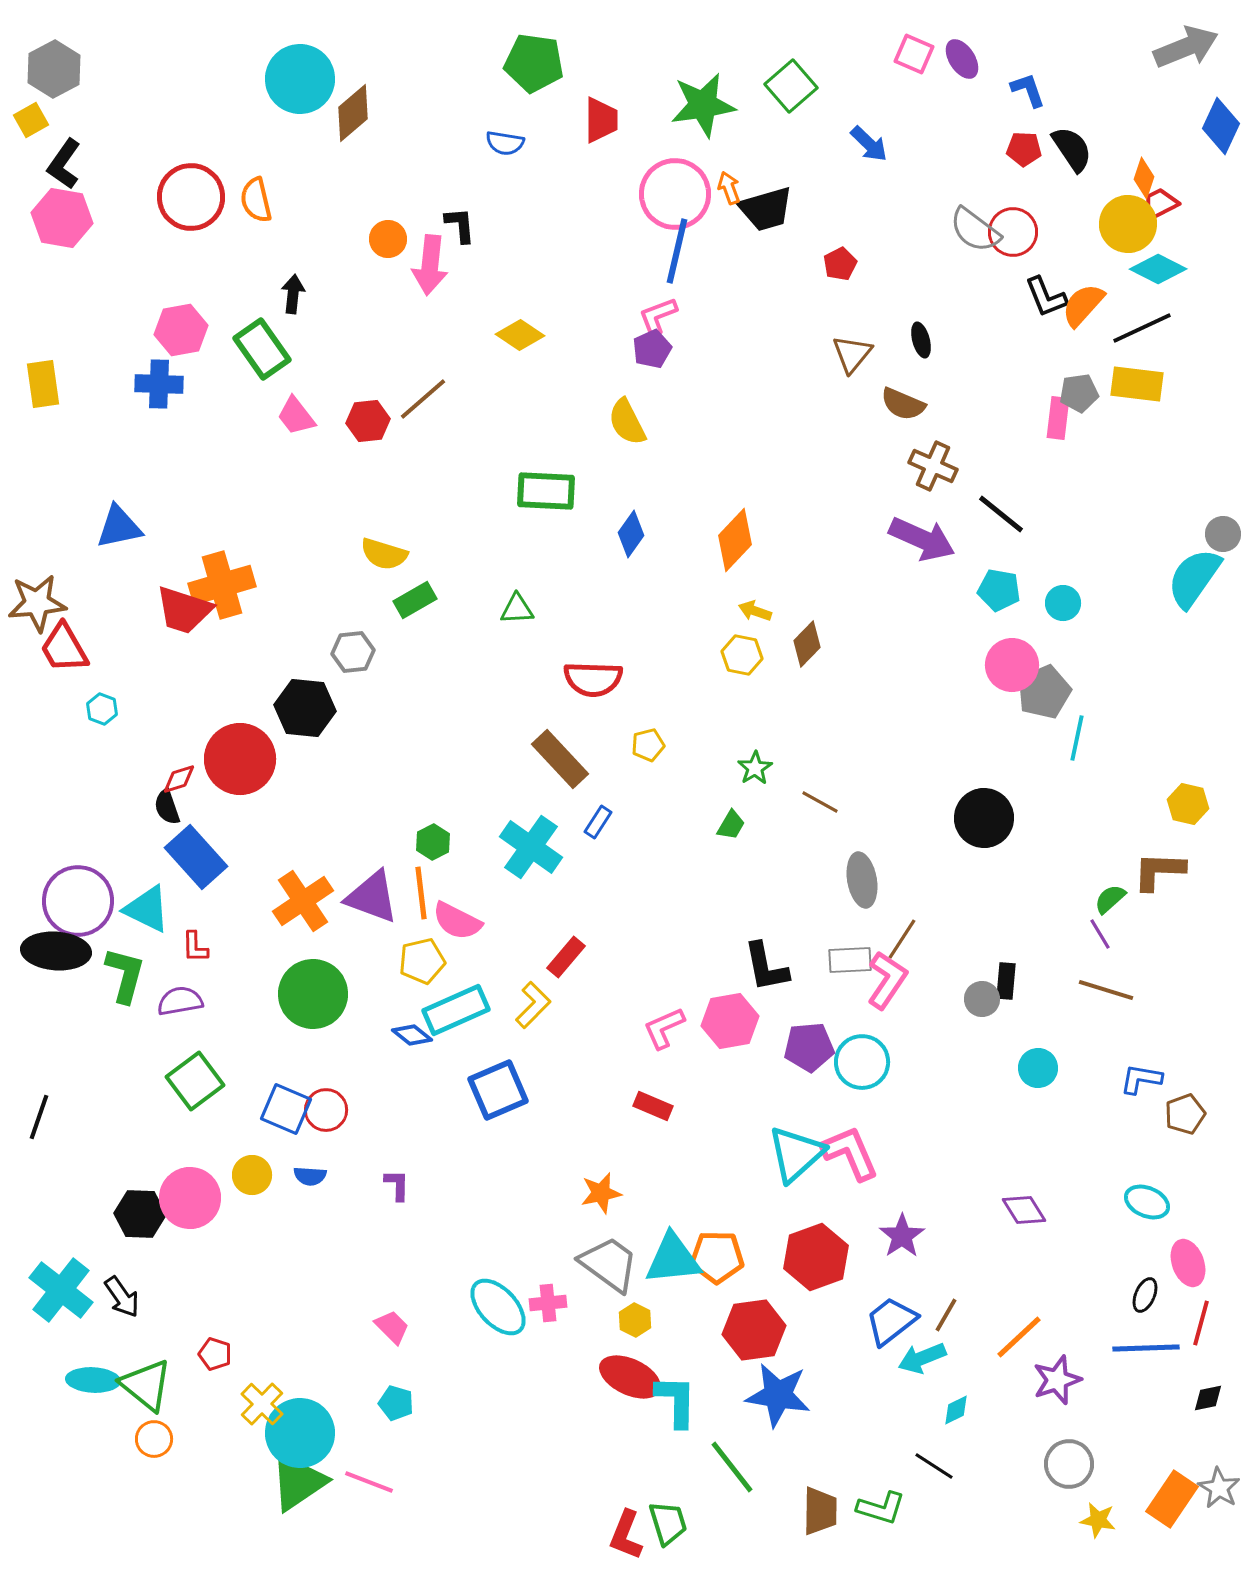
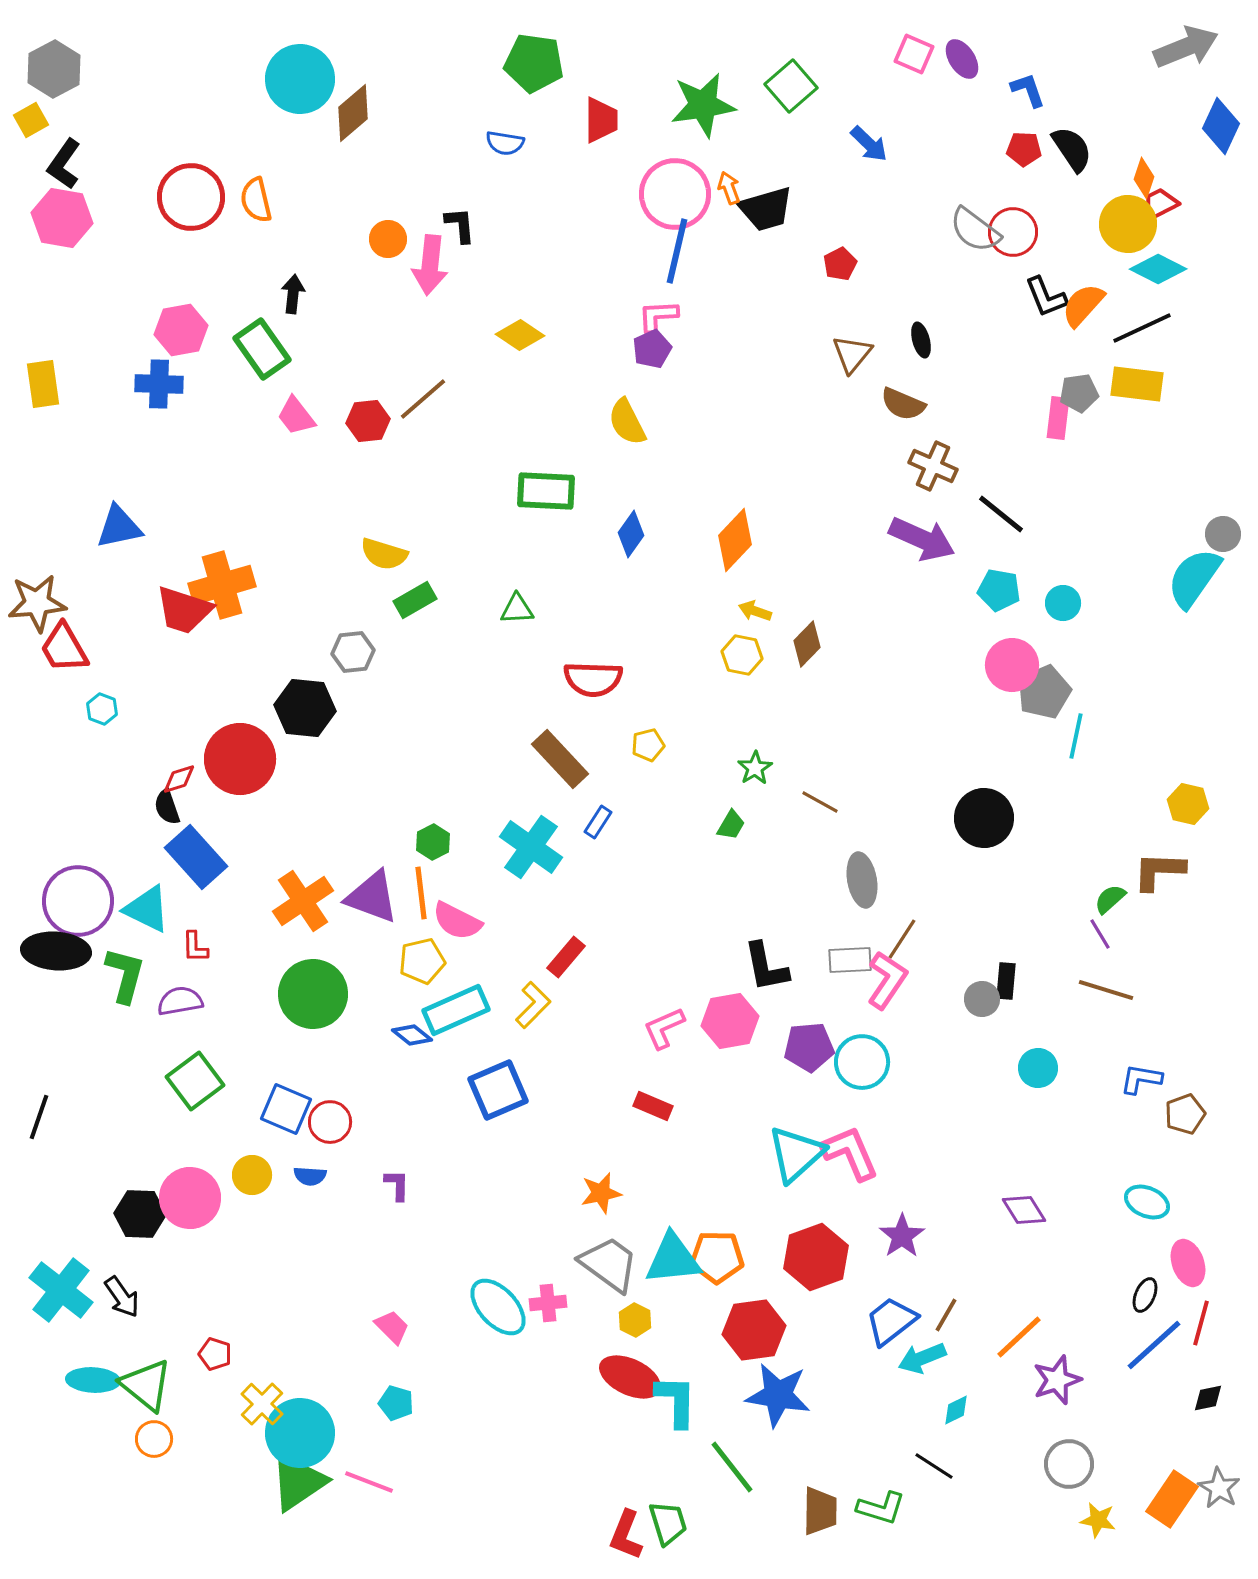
pink L-shape at (658, 316): rotated 18 degrees clockwise
cyan line at (1077, 738): moved 1 px left, 2 px up
red circle at (326, 1110): moved 4 px right, 12 px down
blue line at (1146, 1348): moved 8 px right, 3 px up; rotated 40 degrees counterclockwise
